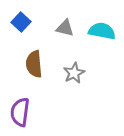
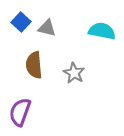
gray triangle: moved 18 px left
brown semicircle: moved 1 px down
gray star: rotated 15 degrees counterclockwise
purple semicircle: rotated 12 degrees clockwise
